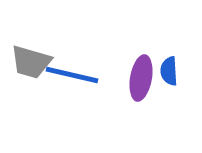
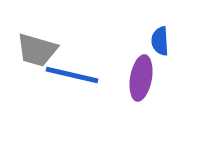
gray trapezoid: moved 6 px right, 12 px up
blue semicircle: moved 9 px left, 30 px up
